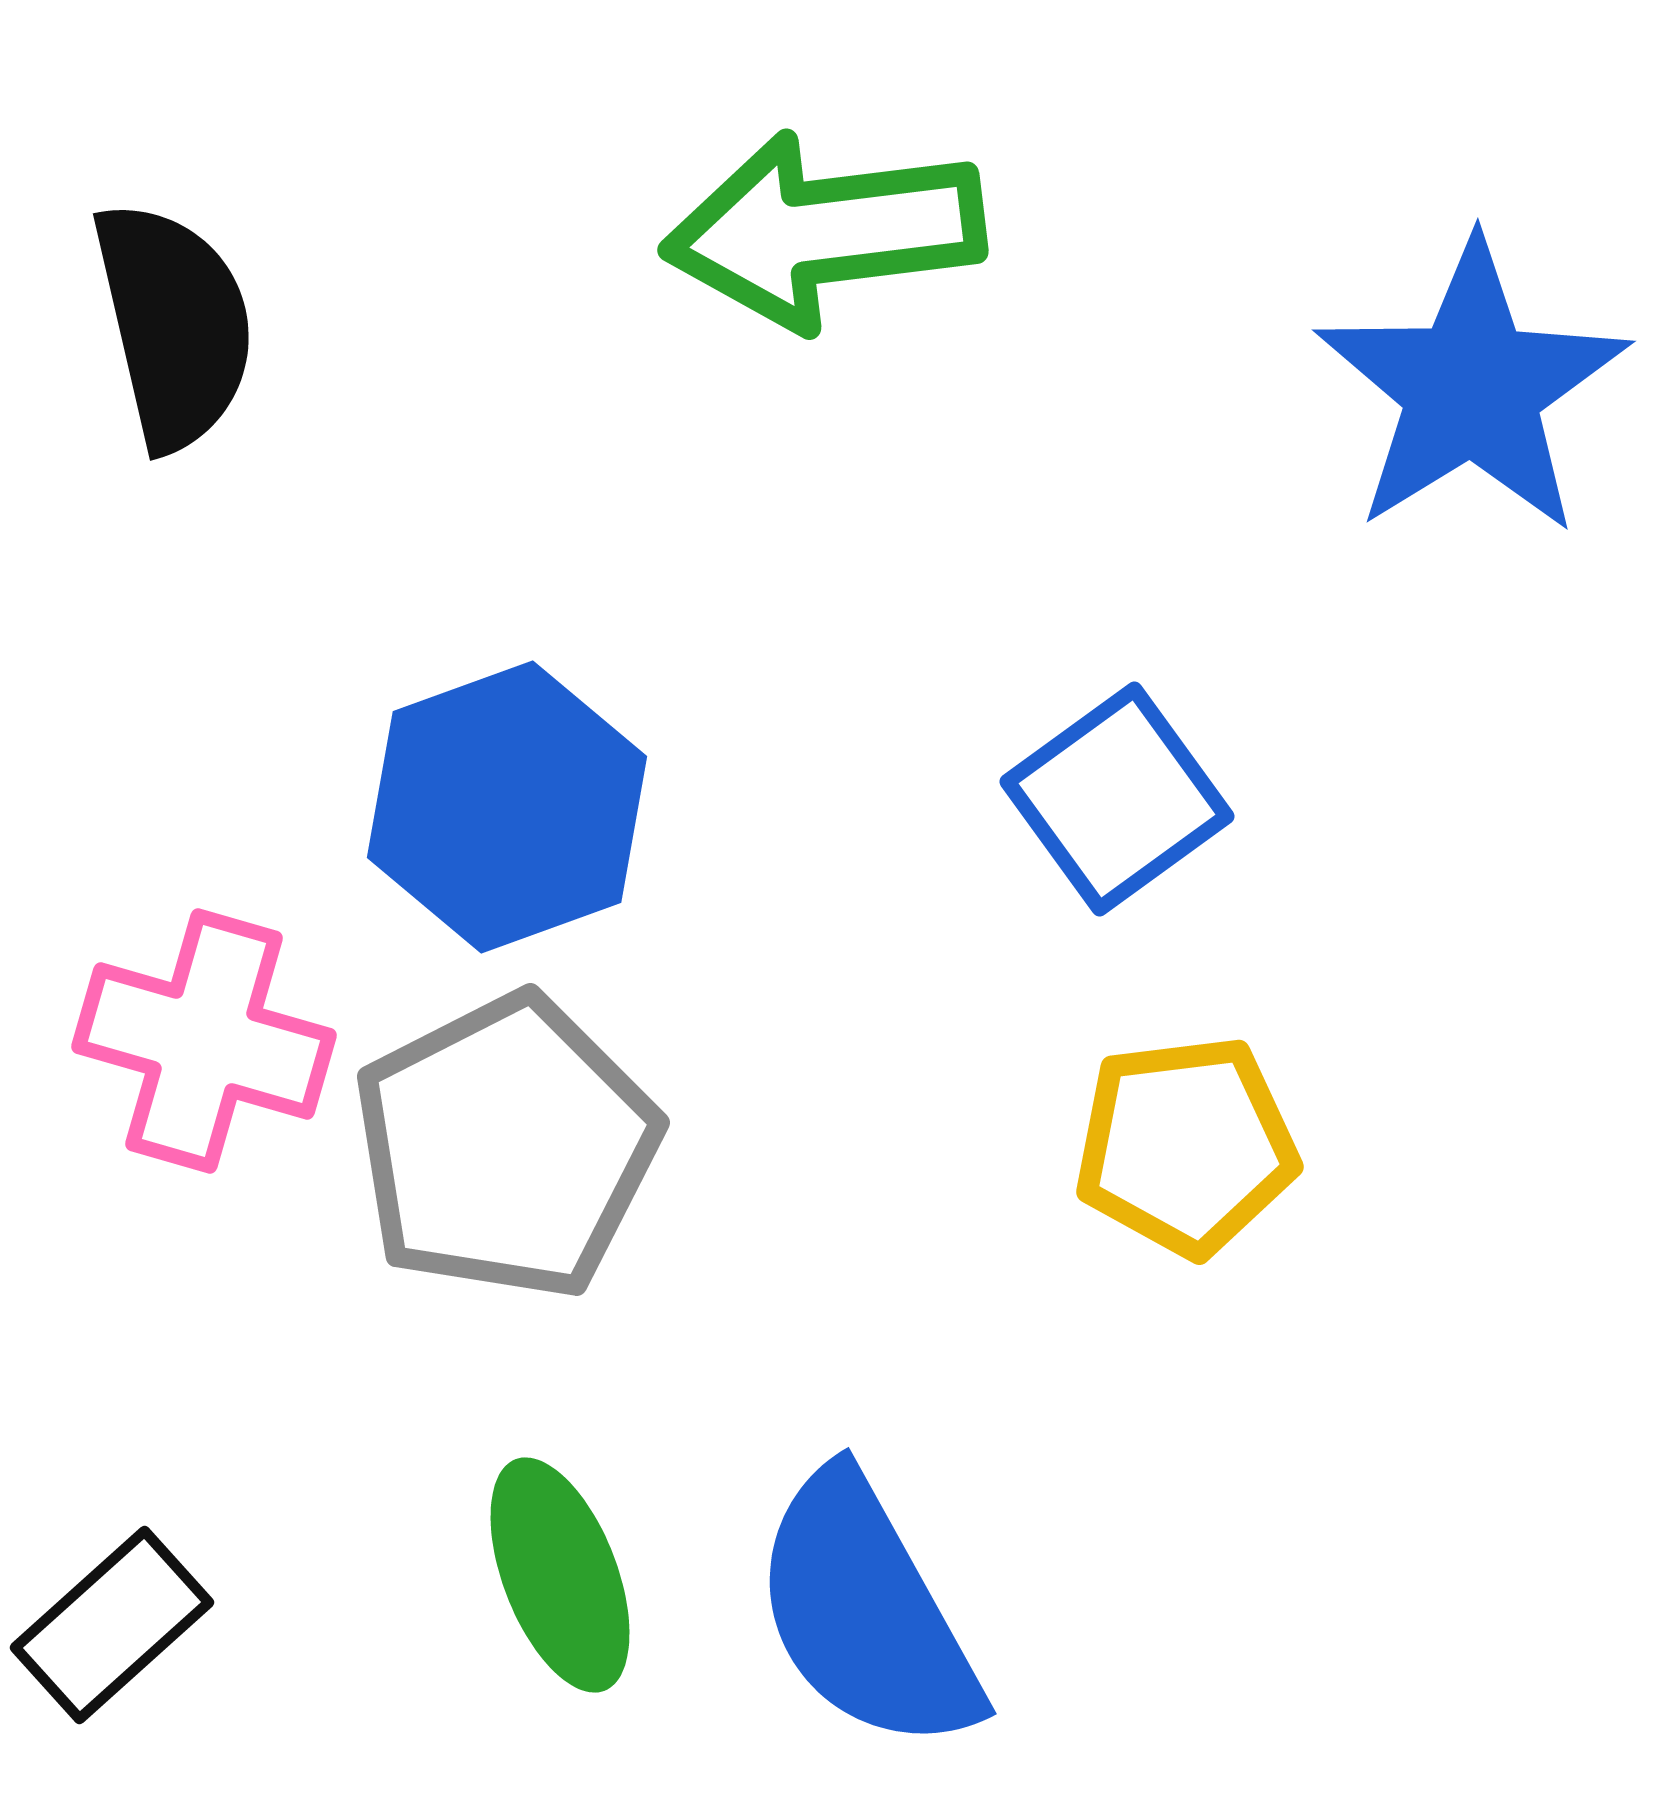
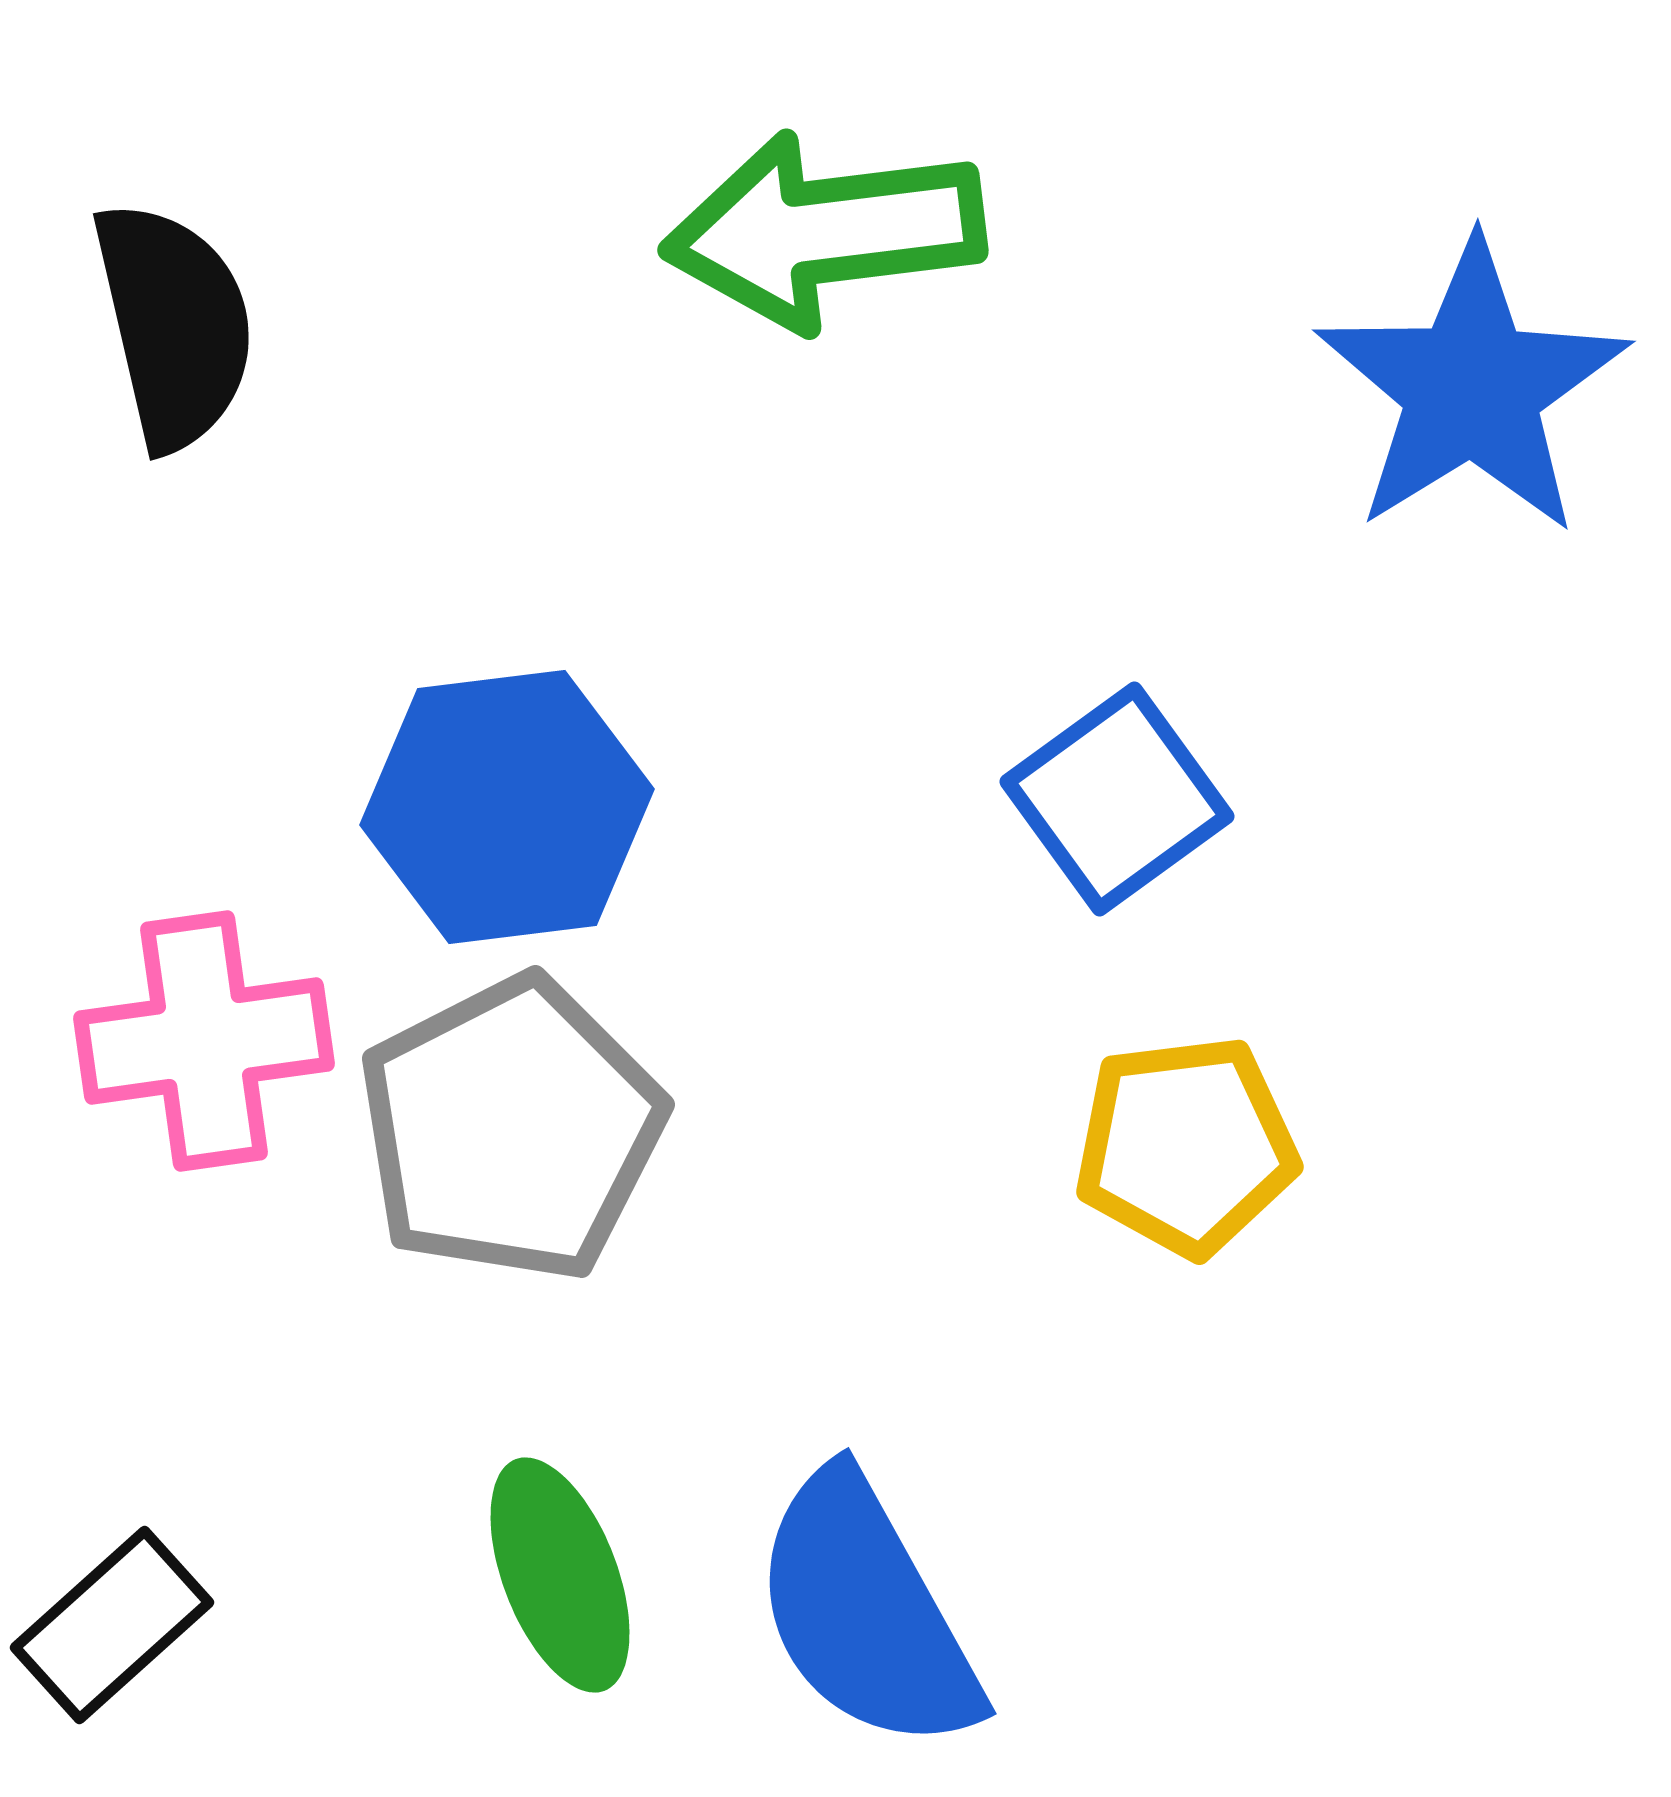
blue hexagon: rotated 13 degrees clockwise
pink cross: rotated 24 degrees counterclockwise
gray pentagon: moved 5 px right, 18 px up
